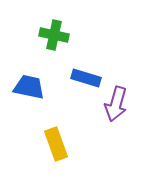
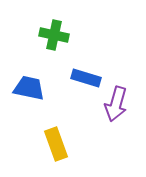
blue trapezoid: moved 1 px down
